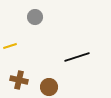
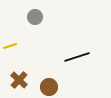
brown cross: rotated 30 degrees clockwise
